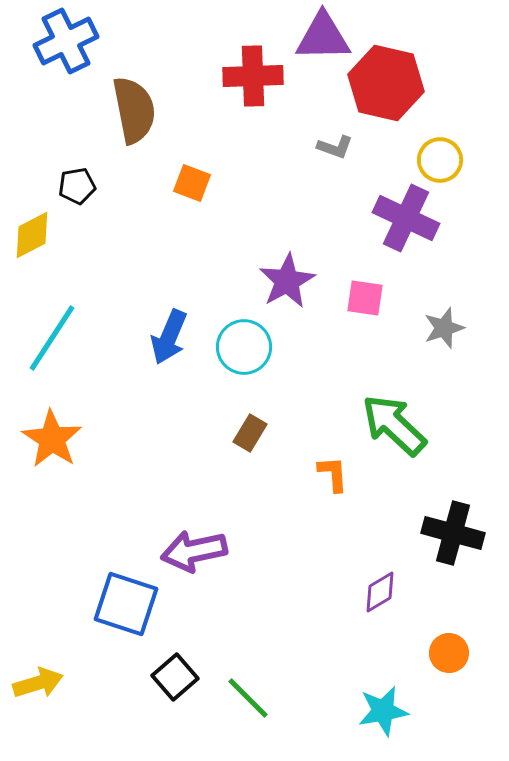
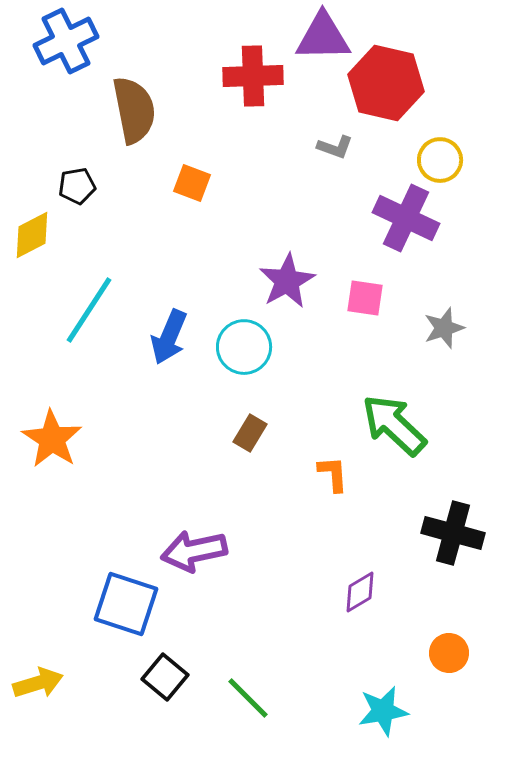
cyan line: moved 37 px right, 28 px up
purple diamond: moved 20 px left
black square: moved 10 px left; rotated 9 degrees counterclockwise
